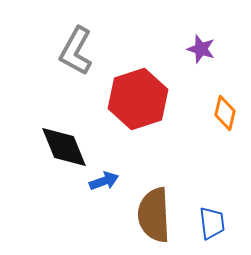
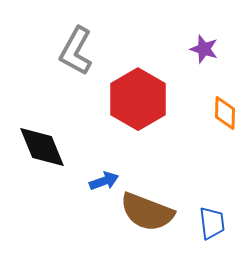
purple star: moved 3 px right
red hexagon: rotated 12 degrees counterclockwise
orange diamond: rotated 12 degrees counterclockwise
black diamond: moved 22 px left
brown semicircle: moved 7 px left, 3 px up; rotated 66 degrees counterclockwise
